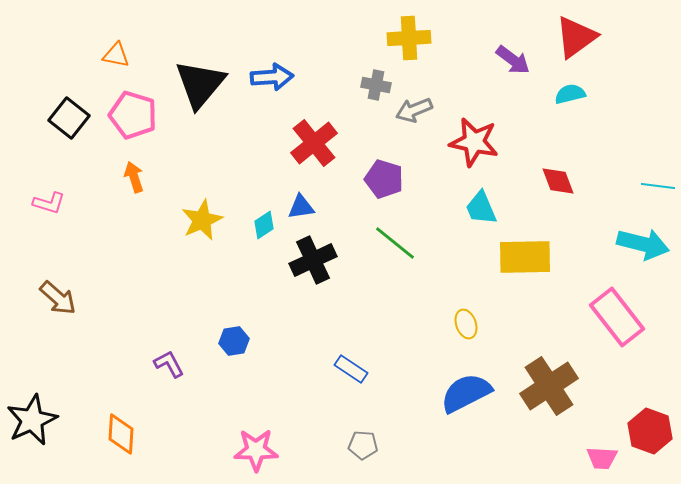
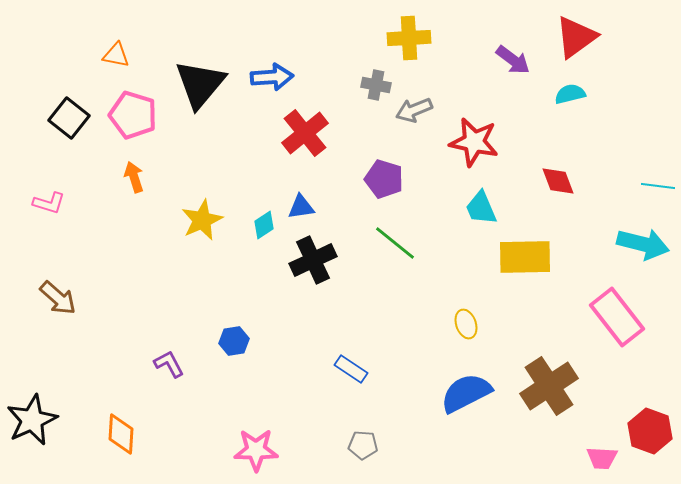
red cross: moved 9 px left, 10 px up
